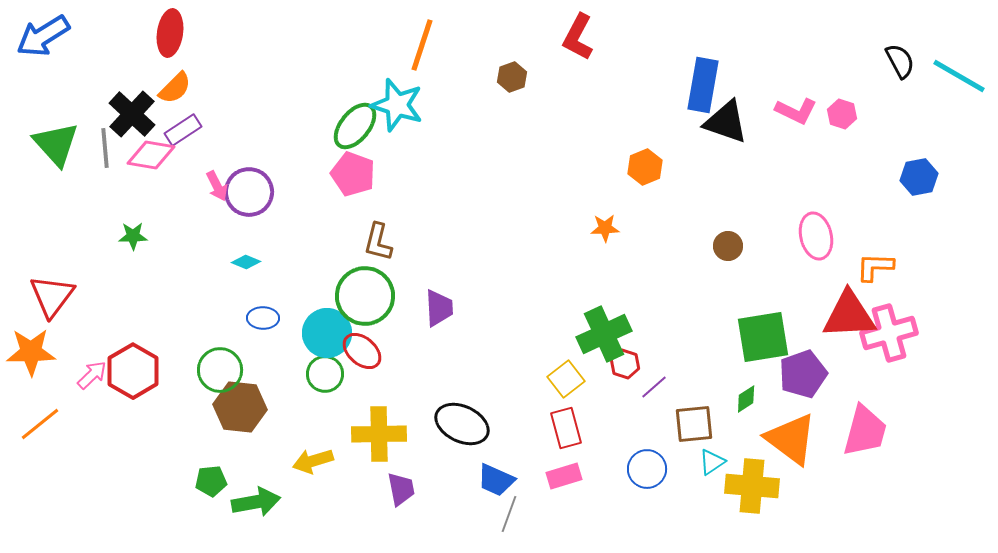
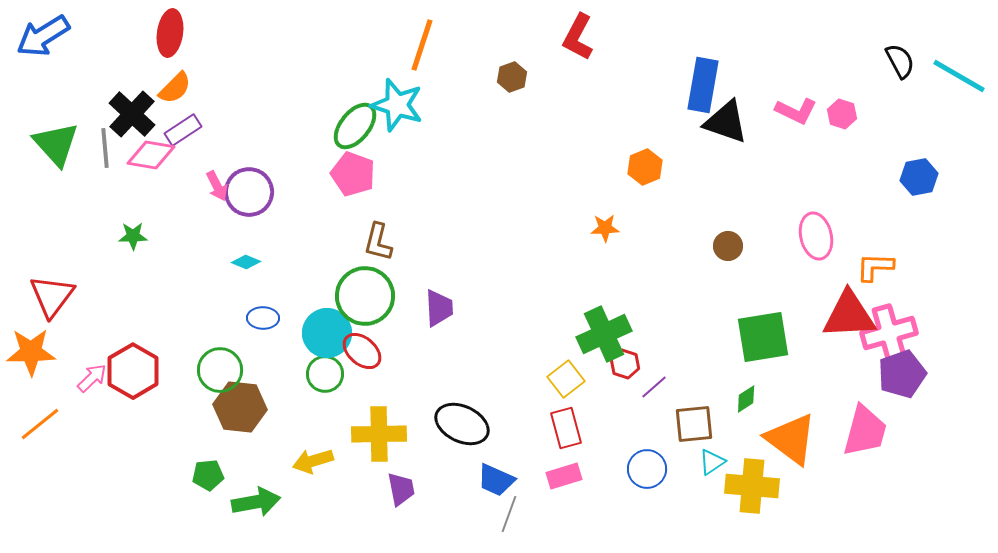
purple pentagon at (803, 374): moved 99 px right
pink arrow at (92, 375): moved 3 px down
green pentagon at (211, 481): moved 3 px left, 6 px up
